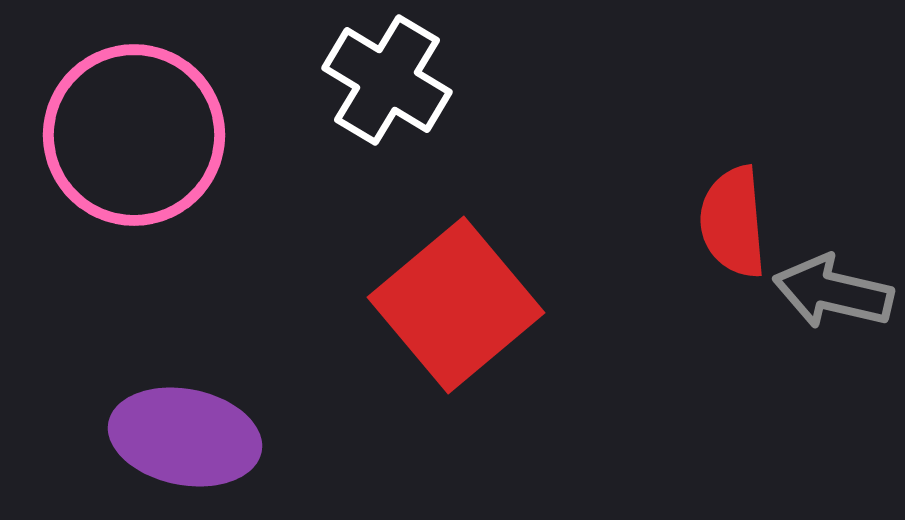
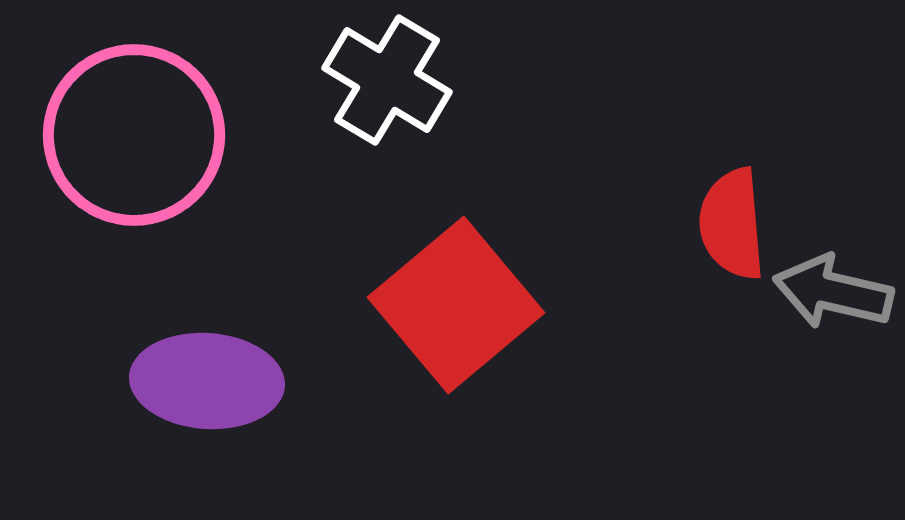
red semicircle: moved 1 px left, 2 px down
purple ellipse: moved 22 px right, 56 px up; rotated 7 degrees counterclockwise
